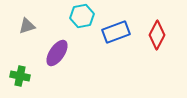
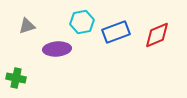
cyan hexagon: moved 6 px down
red diamond: rotated 40 degrees clockwise
purple ellipse: moved 4 px up; rotated 52 degrees clockwise
green cross: moved 4 px left, 2 px down
